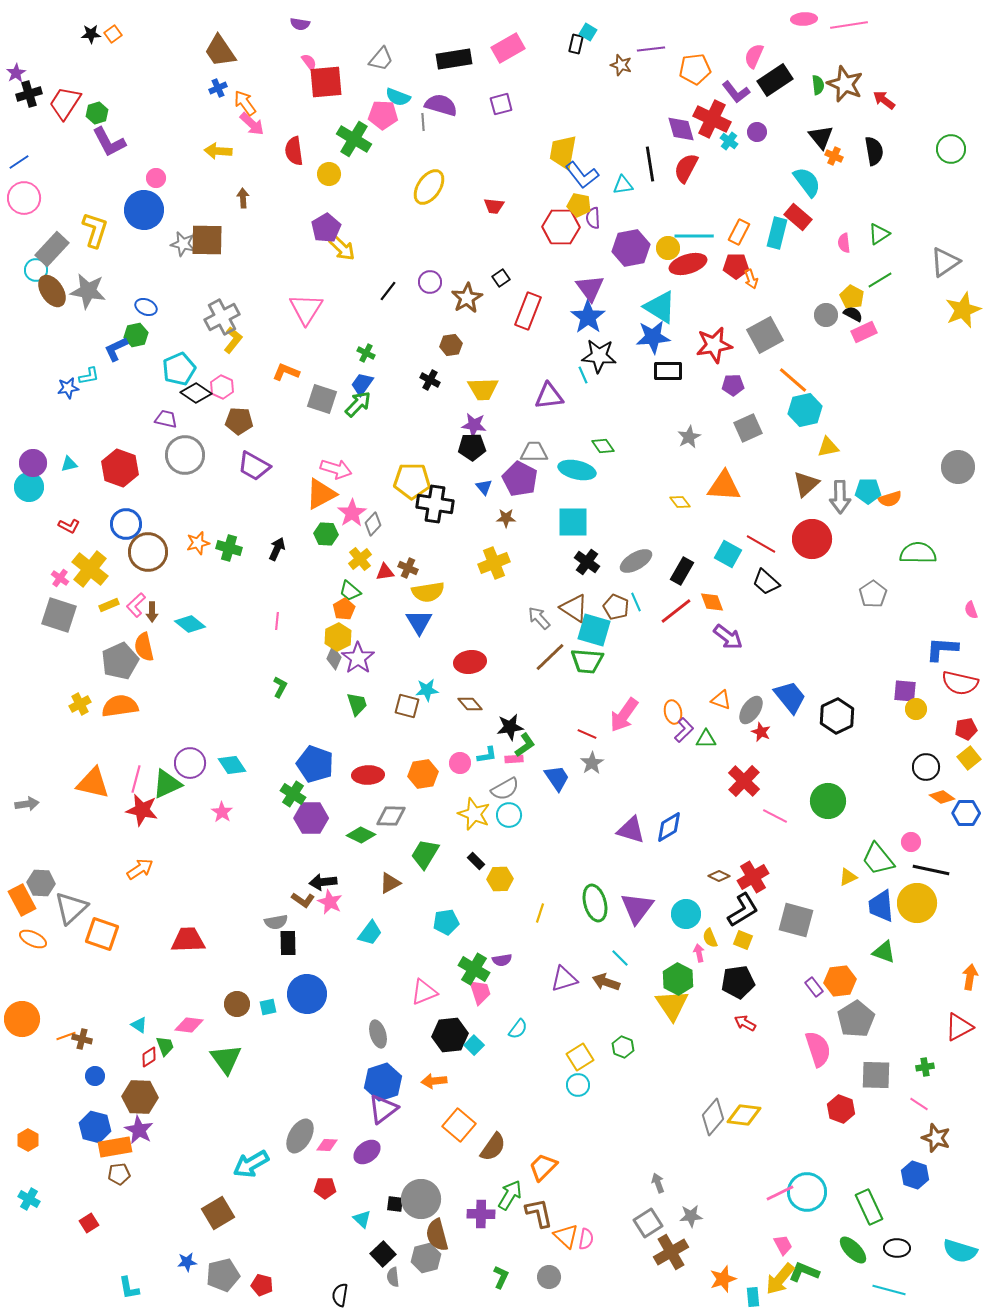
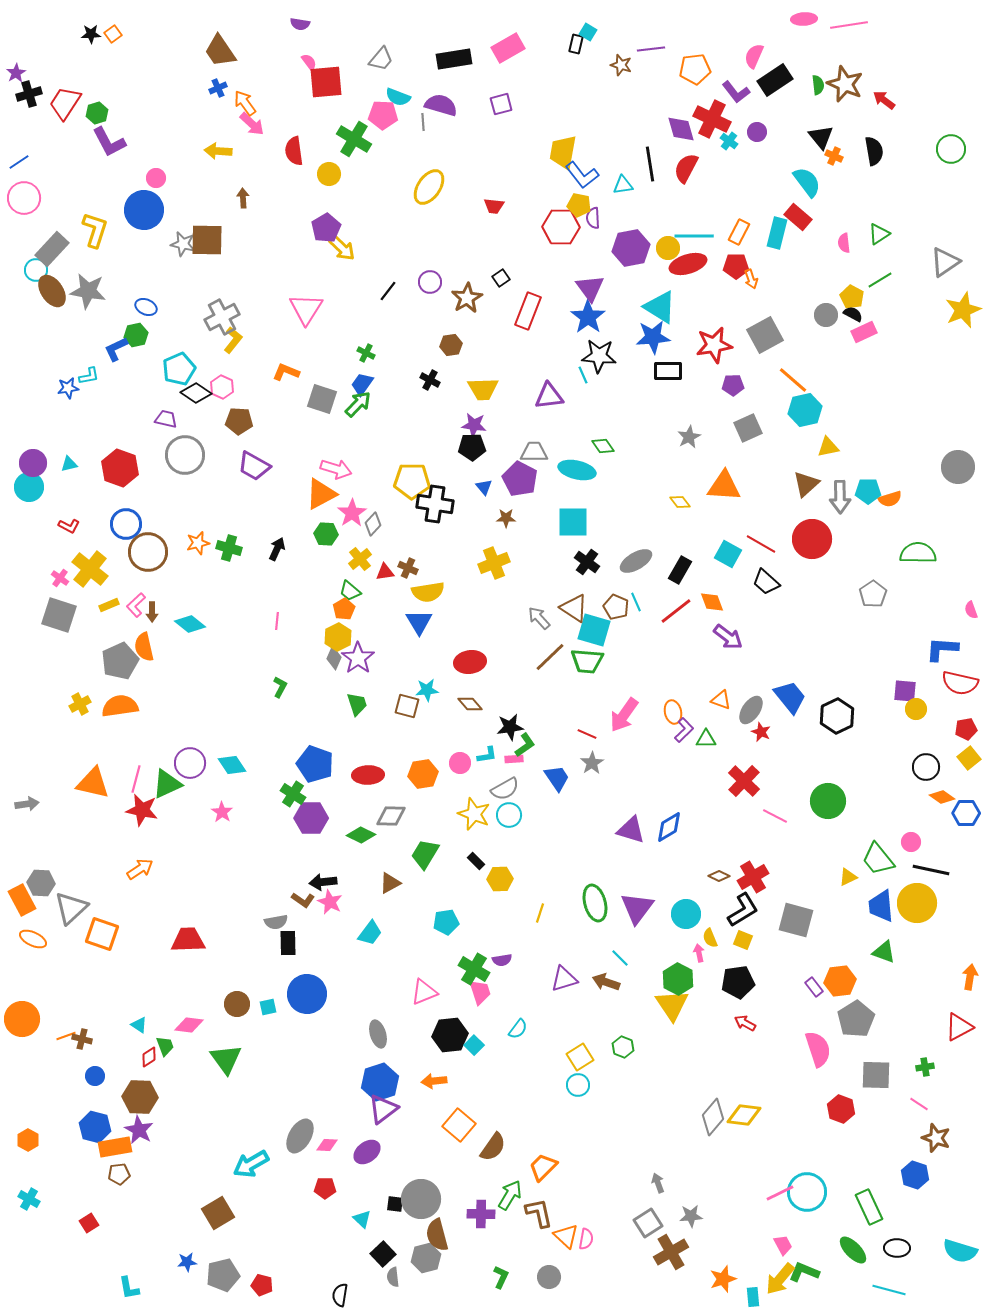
black rectangle at (682, 571): moved 2 px left, 1 px up
blue hexagon at (383, 1082): moved 3 px left
